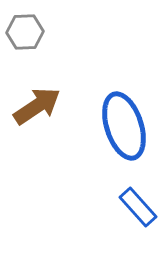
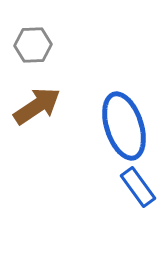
gray hexagon: moved 8 px right, 13 px down
blue rectangle: moved 20 px up; rotated 6 degrees clockwise
